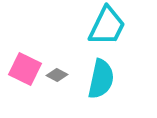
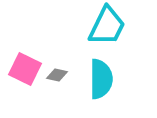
gray diamond: rotated 15 degrees counterclockwise
cyan semicircle: rotated 12 degrees counterclockwise
